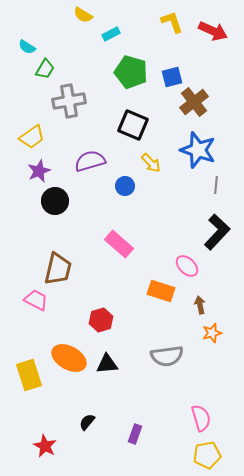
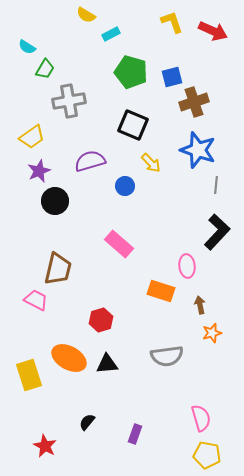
yellow semicircle: moved 3 px right
brown cross: rotated 20 degrees clockwise
pink ellipse: rotated 40 degrees clockwise
yellow pentagon: rotated 20 degrees clockwise
